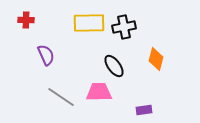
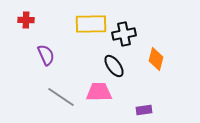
yellow rectangle: moved 2 px right, 1 px down
black cross: moved 7 px down
